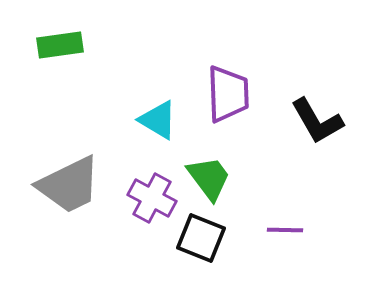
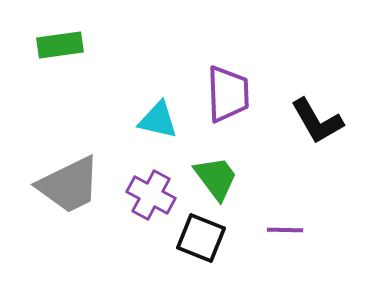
cyan triangle: rotated 18 degrees counterclockwise
green trapezoid: moved 7 px right
purple cross: moved 1 px left, 3 px up
